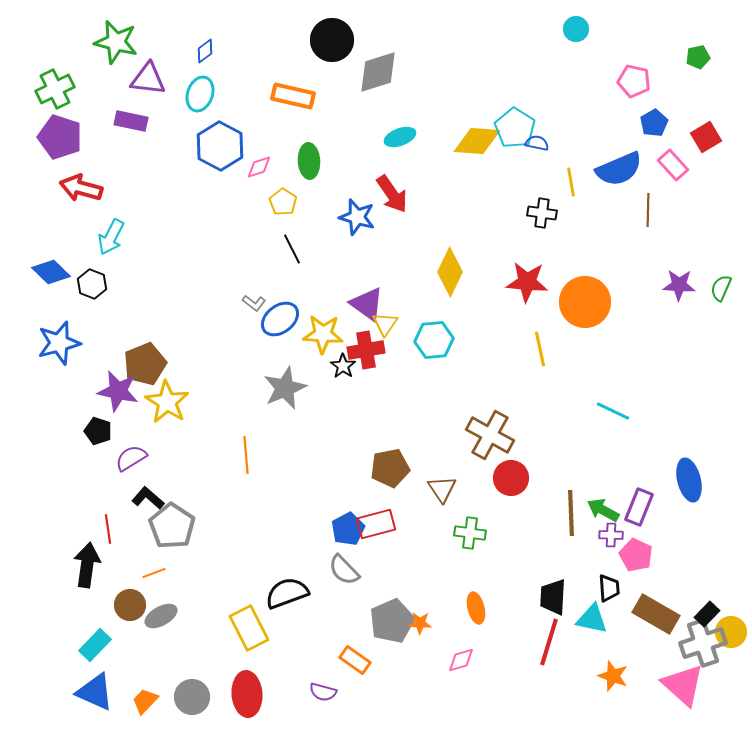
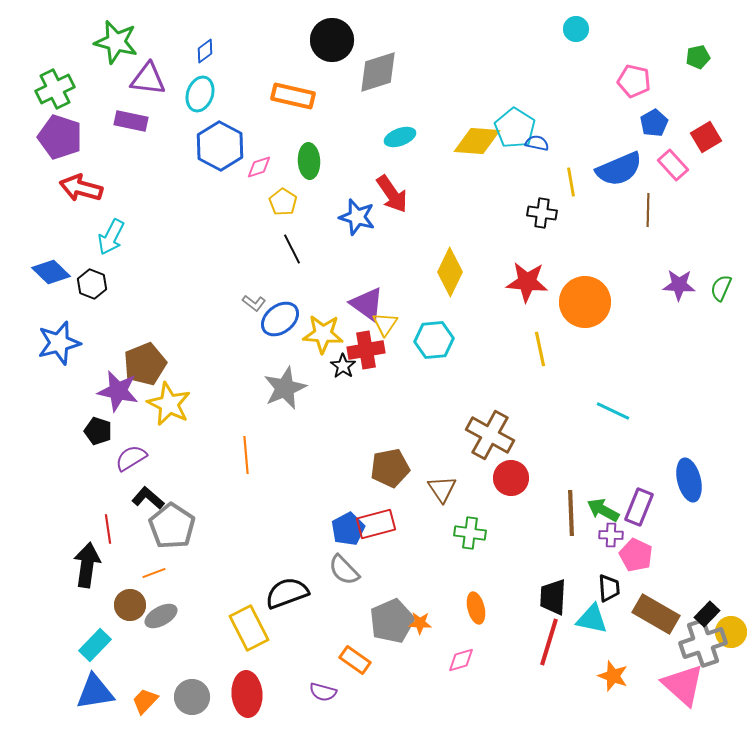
yellow star at (167, 402): moved 2 px right, 2 px down; rotated 6 degrees counterclockwise
blue triangle at (95, 692): rotated 33 degrees counterclockwise
